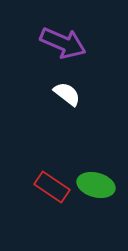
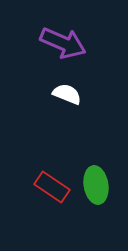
white semicircle: rotated 16 degrees counterclockwise
green ellipse: rotated 66 degrees clockwise
